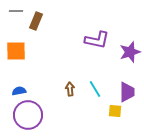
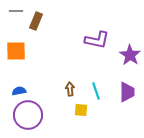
purple star: moved 3 px down; rotated 20 degrees counterclockwise
cyan line: moved 1 px right, 2 px down; rotated 12 degrees clockwise
yellow square: moved 34 px left, 1 px up
